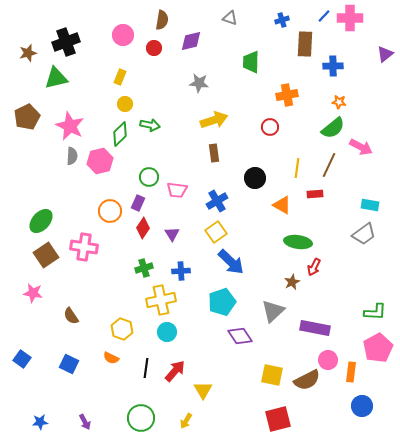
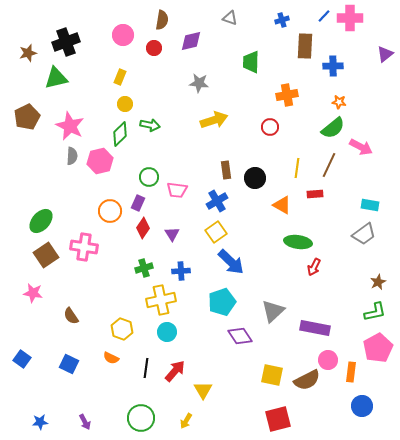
brown rectangle at (305, 44): moved 2 px down
brown rectangle at (214, 153): moved 12 px right, 17 px down
brown star at (292, 282): moved 86 px right
green L-shape at (375, 312): rotated 15 degrees counterclockwise
